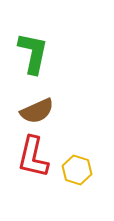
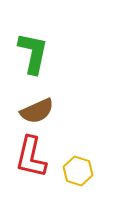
red L-shape: moved 2 px left
yellow hexagon: moved 1 px right, 1 px down
